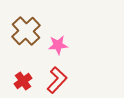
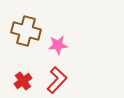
brown cross: rotated 32 degrees counterclockwise
